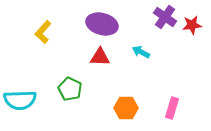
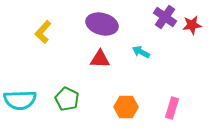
red triangle: moved 2 px down
green pentagon: moved 3 px left, 10 px down
orange hexagon: moved 1 px up
